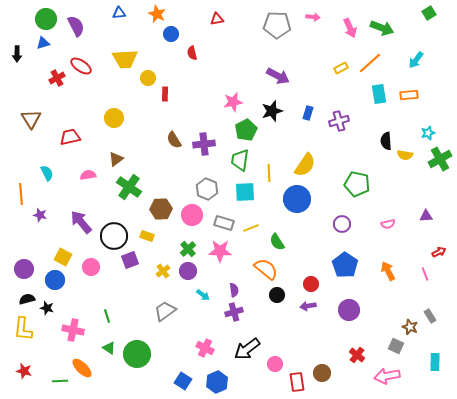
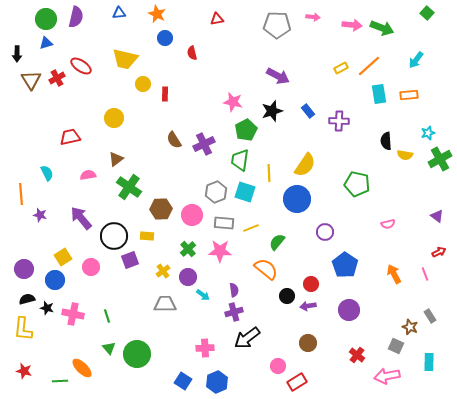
green square at (429, 13): moved 2 px left; rotated 16 degrees counterclockwise
purple semicircle at (76, 26): moved 9 px up; rotated 40 degrees clockwise
pink arrow at (350, 28): moved 2 px right, 3 px up; rotated 60 degrees counterclockwise
blue circle at (171, 34): moved 6 px left, 4 px down
blue triangle at (43, 43): moved 3 px right
yellow trapezoid at (125, 59): rotated 16 degrees clockwise
orange line at (370, 63): moved 1 px left, 3 px down
yellow circle at (148, 78): moved 5 px left, 6 px down
pink star at (233, 102): rotated 24 degrees clockwise
blue rectangle at (308, 113): moved 2 px up; rotated 56 degrees counterclockwise
brown triangle at (31, 119): moved 39 px up
purple cross at (339, 121): rotated 18 degrees clockwise
purple cross at (204, 144): rotated 20 degrees counterclockwise
gray hexagon at (207, 189): moved 9 px right, 3 px down; rotated 15 degrees clockwise
cyan square at (245, 192): rotated 20 degrees clockwise
purple triangle at (426, 216): moved 11 px right; rotated 40 degrees clockwise
purple arrow at (81, 222): moved 4 px up
gray rectangle at (224, 223): rotated 12 degrees counterclockwise
purple circle at (342, 224): moved 17 px left, 8 px down
yellow rectangle at (147, 236): rotated 16 degrees counterclockwise
green semicircle at (277, 242): rotated 72 degrees clockwise
yellow square at (63, 257): rotated 30 degrees clockwise
purple circle at (188, 271): moved 6 px down
orange arrow at (388, 271): moved 6 px right, 3 px down
black circle at (277, 295): moved 10 px right, 1 px down
gray trapezoid at (165, 311): moved 7 px up; rotated 35 degrees clockwise
pink cross at (73, 330): moved 16 px up
green triangle at (109, 348): rotated 16 degrees clockwise
pink cross at (205, 348): rotated 30 degrees counterclockwise
black arrow at (247, 349): moved 11 px up
cyan rectangle at (435, 362): moved 6 px left
pink circle at (275, 364): moved 3 px right, 2 px down
brown circle at (322, 373): moved 14 px left, 30 px up
red rectangle at (297, 382): rotated 66 degrees clockwise
